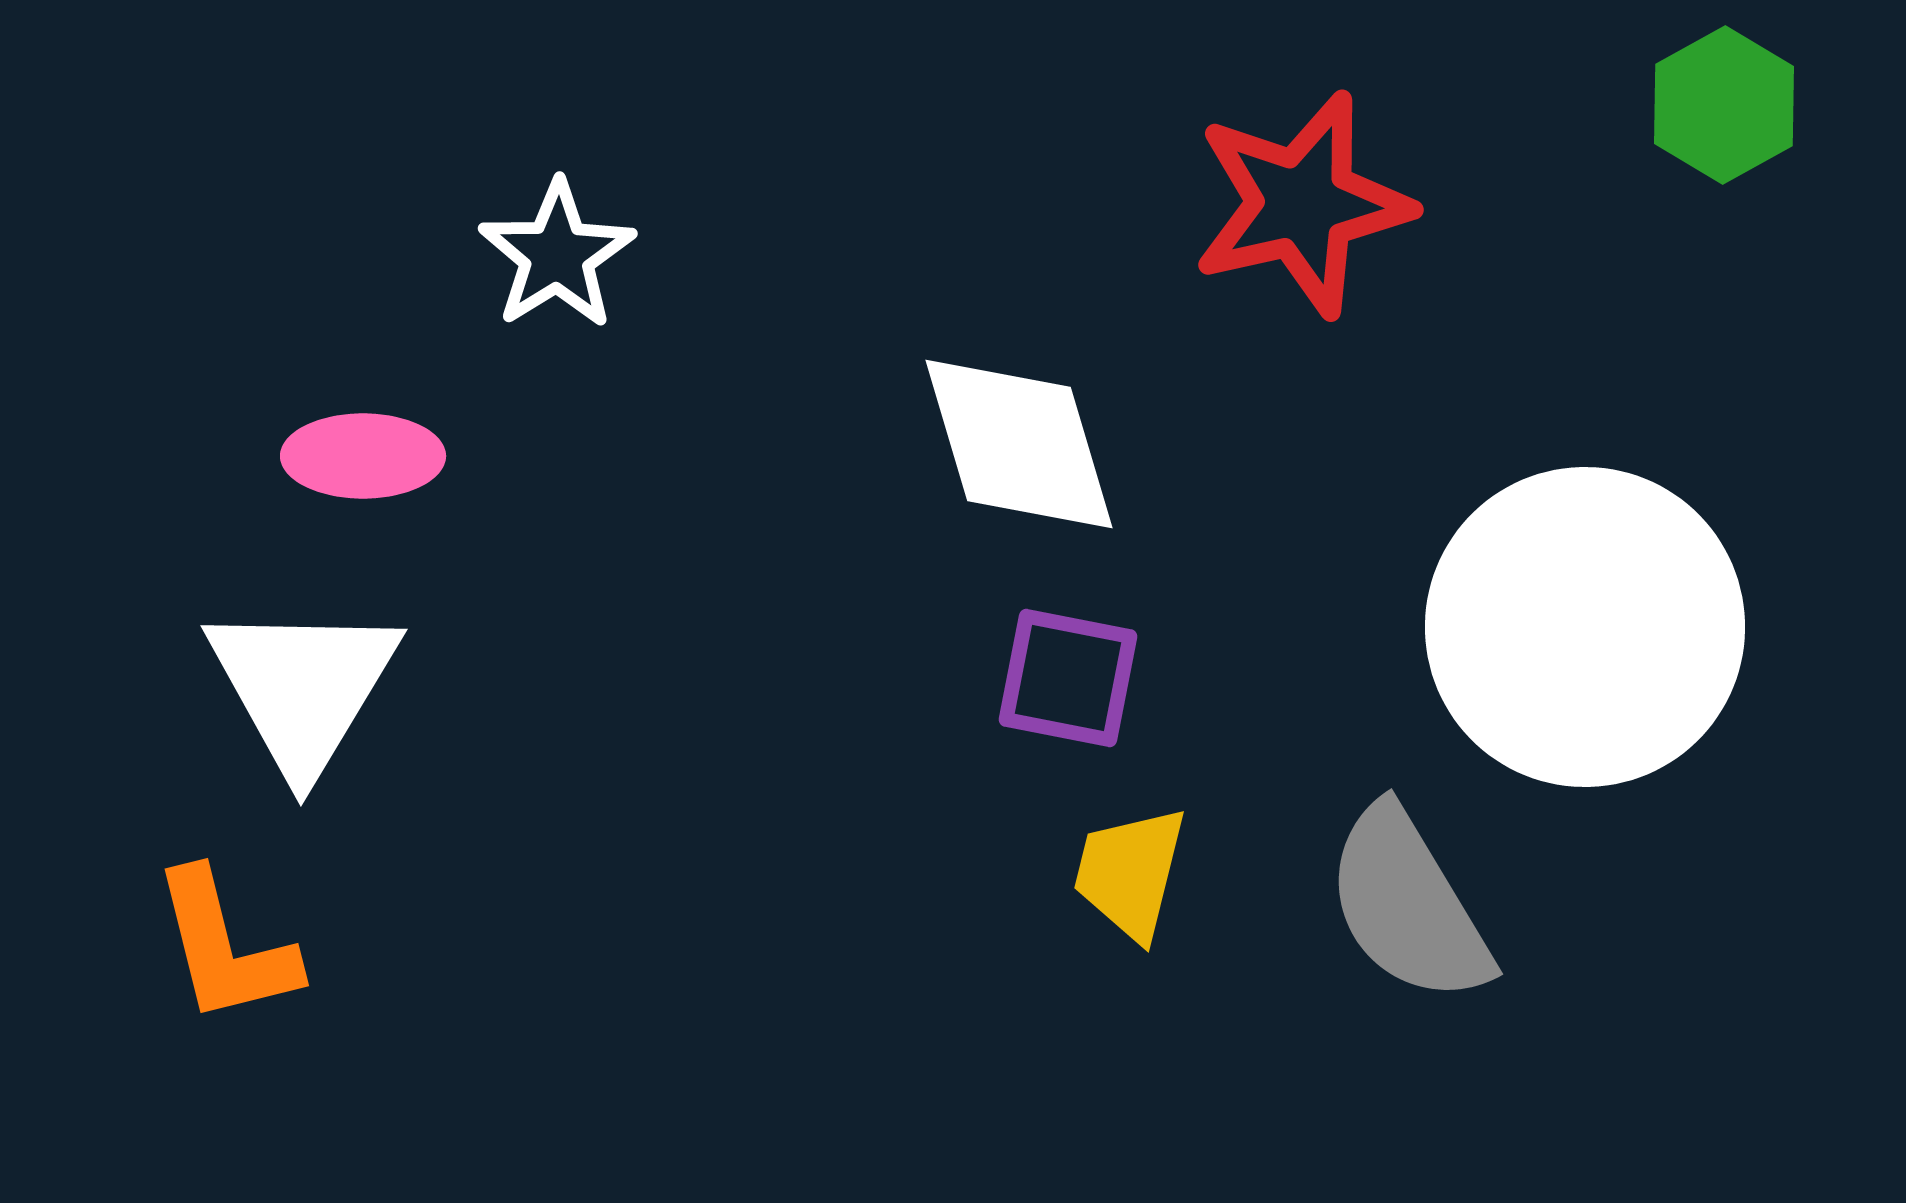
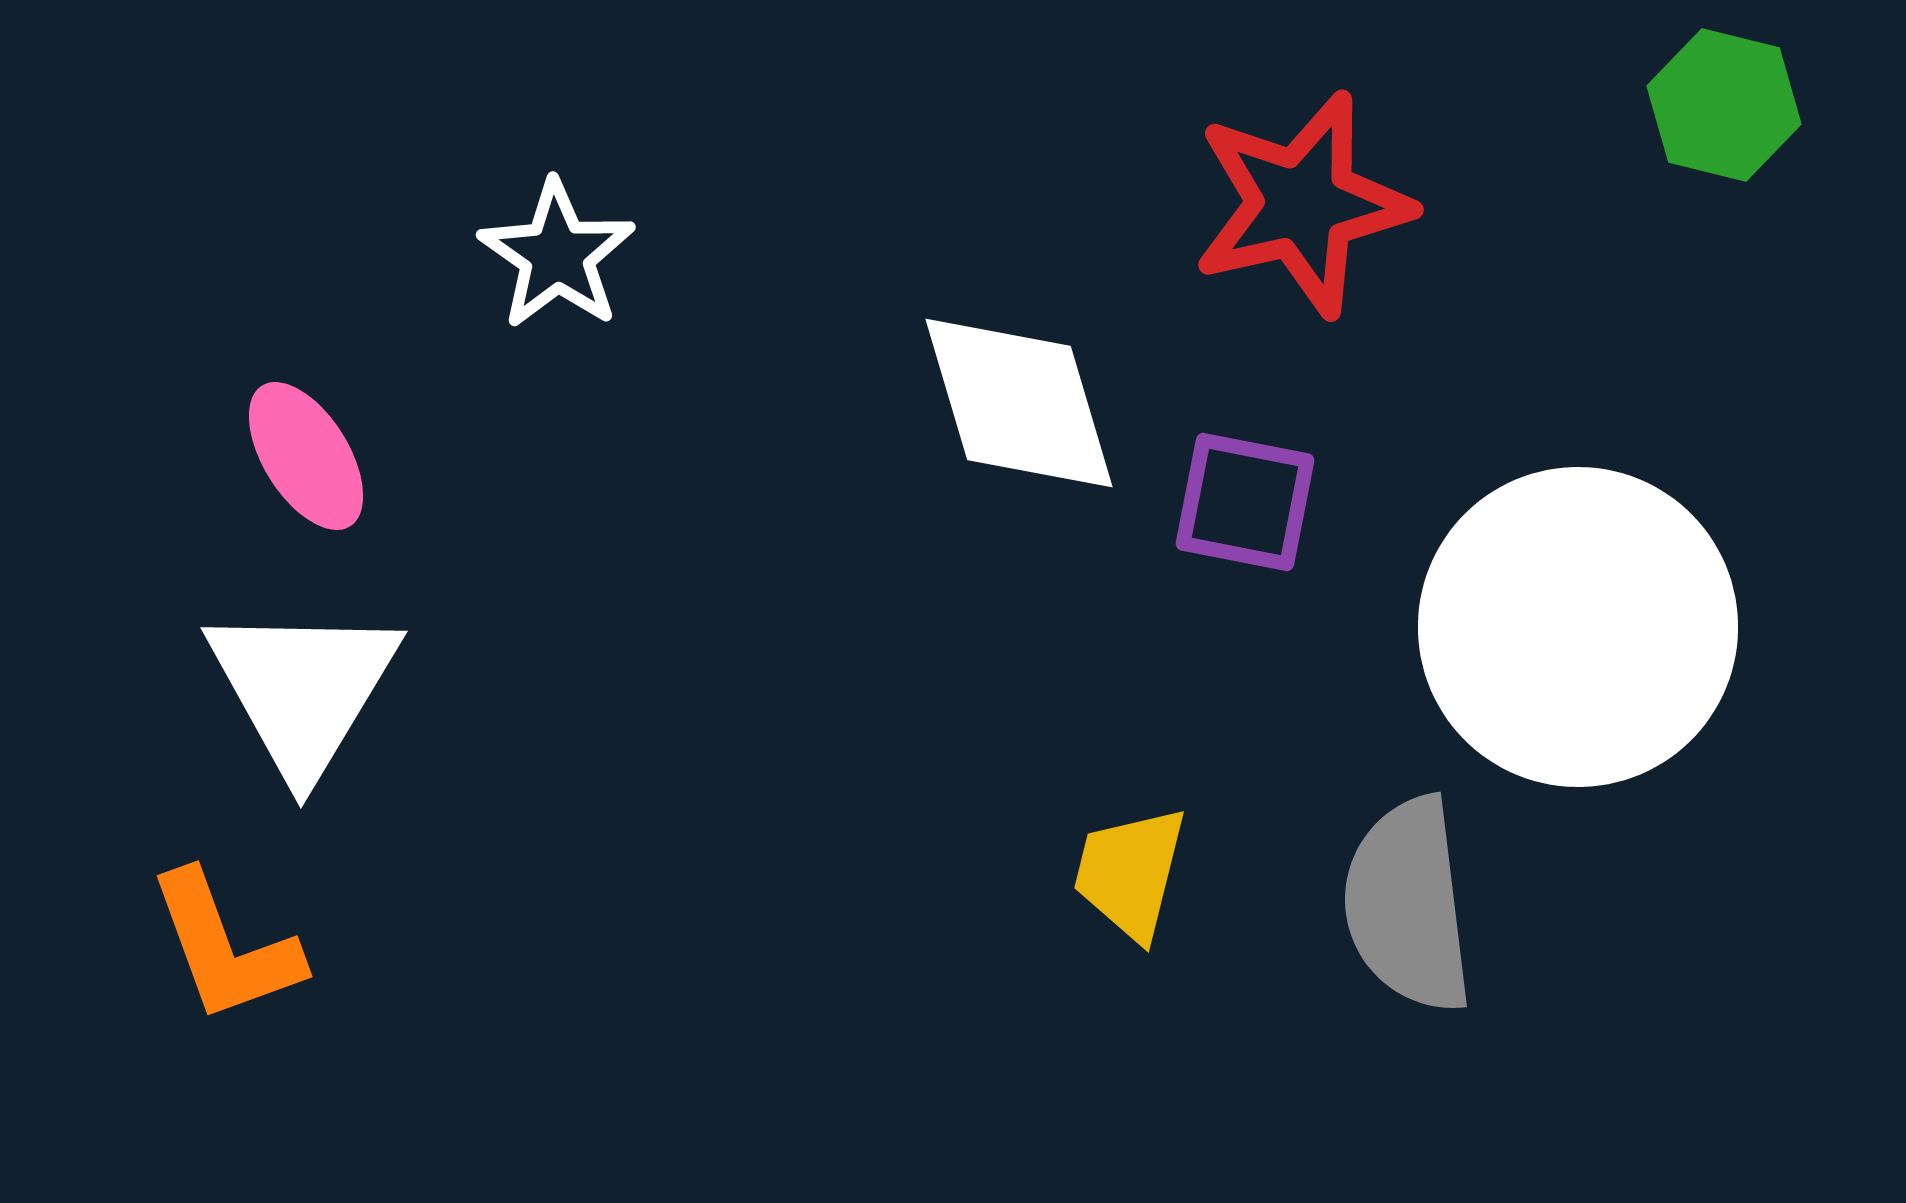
green hexagon: rotated 17 degrees counterclockwise
white star: rotated 5 degrees counterclockwise
white diamond: moved 41 px up
pink ellipse: moved 57 px left; rotated 58 degrees clockwise
white circle: moved 7 px left
purple square: moved 177 px right, 176 px up
white triangle: moved 2 px down
gray semicircle: rotated 24 degrees clockwise
orange L-shape: rotated 6 degrees counterclockwise
